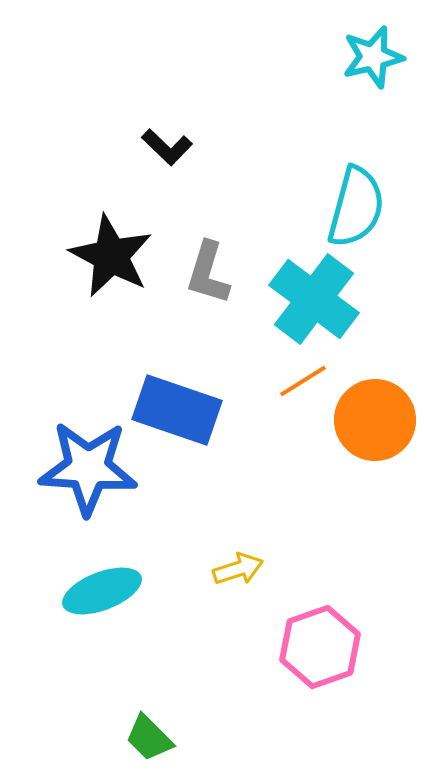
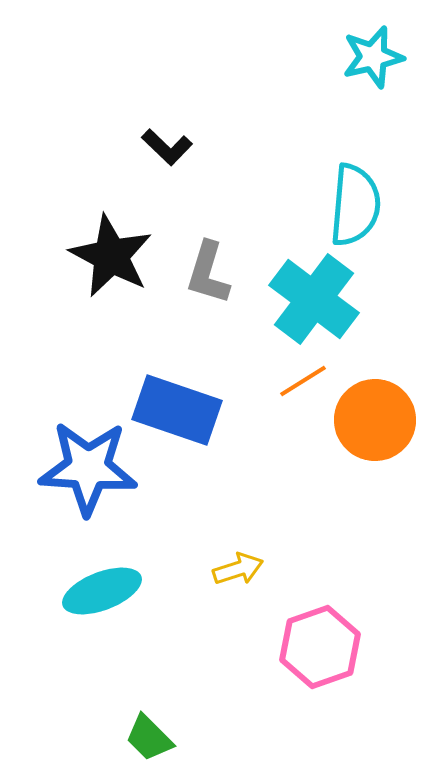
cyan semicircle: moved 1 px left, 2 px up; rotated 10 degrees counterclockwise
